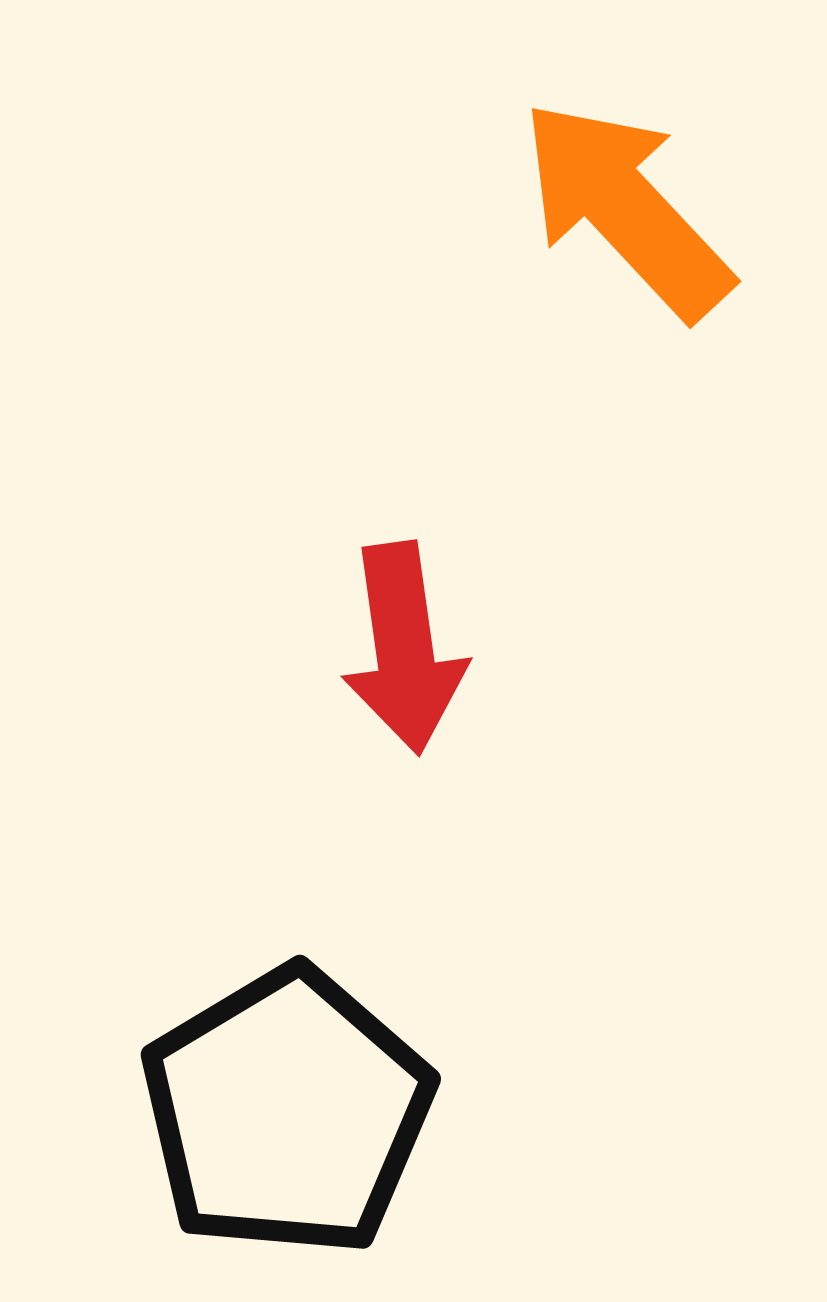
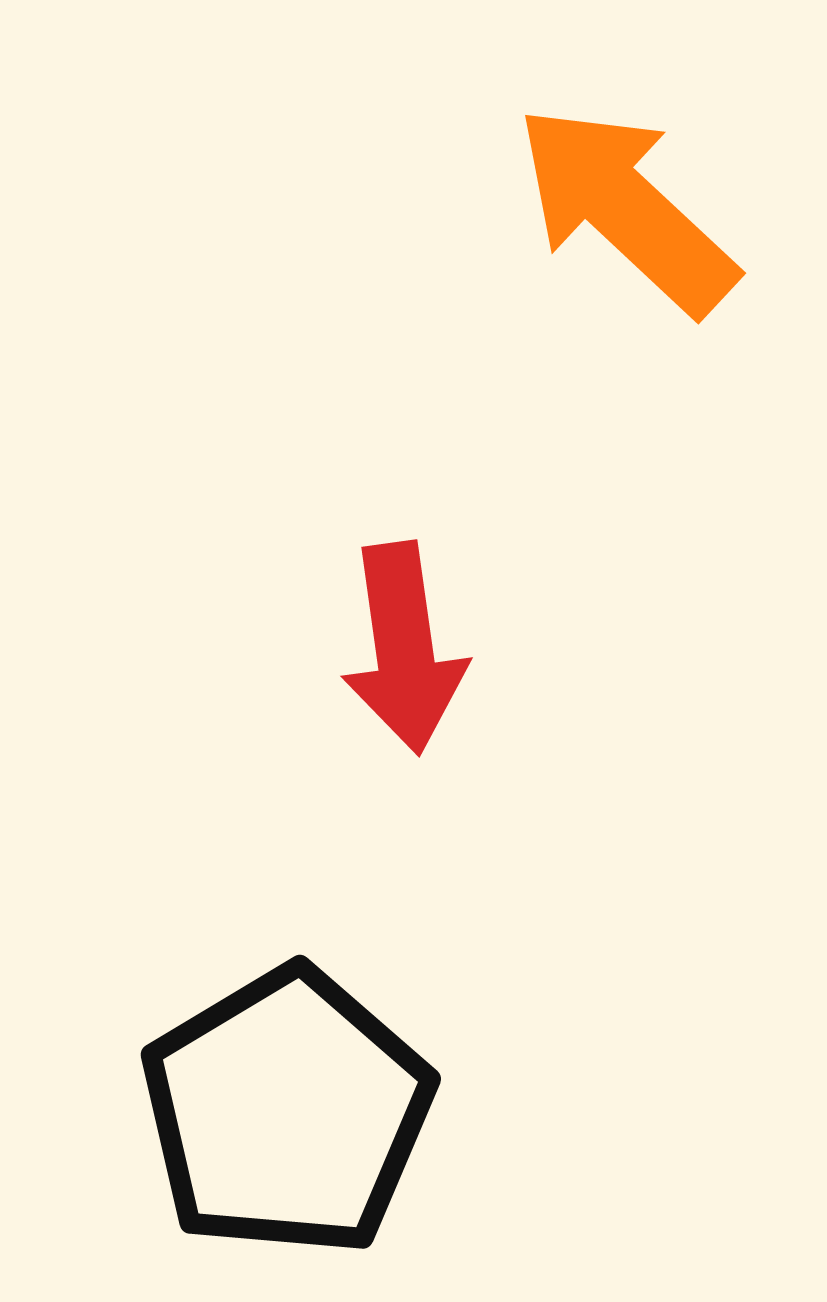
orange arrow: rotated 4 degrees counterclockwise
